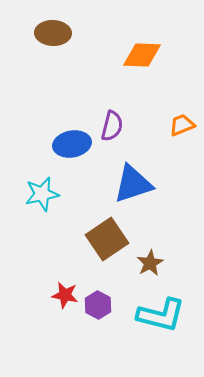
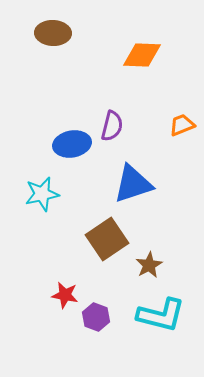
brown star: moved 1 px left, 2 px down
purple hexagon: moved 2 px left, 12 px down; rotated 8 degrees counterclockwise
